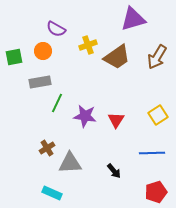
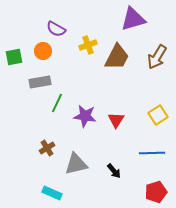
brown trapezoid: rotated 28 degrees counterclockwise
gray triangle: moved 6 px right, 1 px down; rotated 10 degrees counterclockwise
